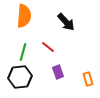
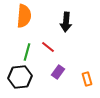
black arrow: rotated 48 degrees clockwise
green line: moved 4 px right
purple rectangle: rotated 56 degrees clockwise
orange rectangle: moved 1 px left
